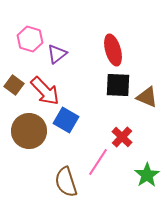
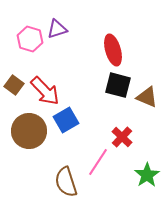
purple triangle: moved 25 px up; rotated 20 degrees clockwise
black square: rotated 12 degrees clockwise
blue square: rotated 30 degrees clockwise
